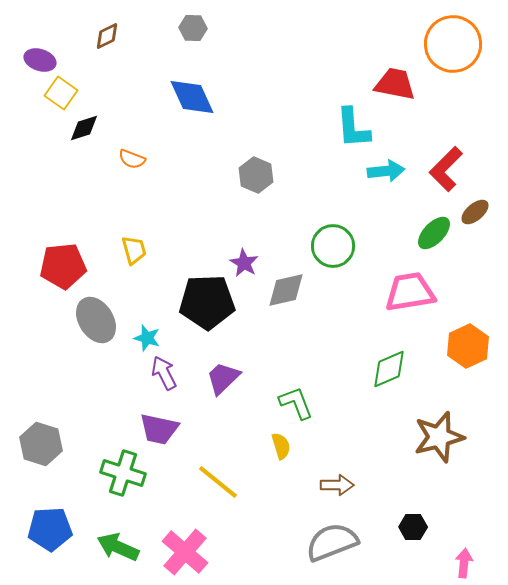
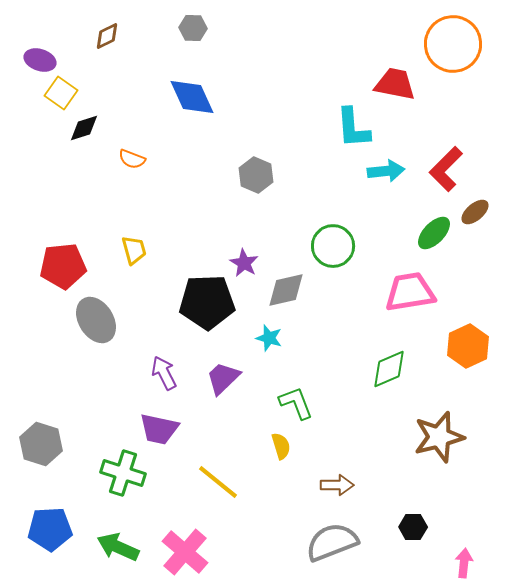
cyan star at (147, 338): moved 122 px right
